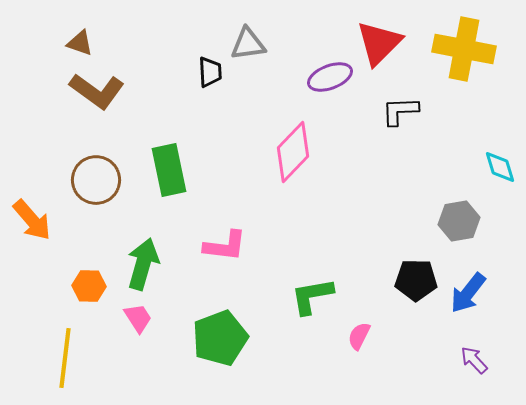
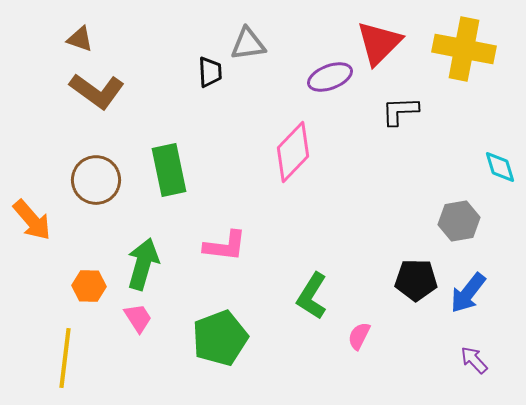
brown triangle: moved 4 px up
green L-shape: rotated 48 degrees counterclockwise
